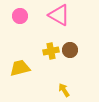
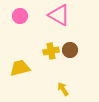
yellow arrow: moved 1 px left, 1 px up
